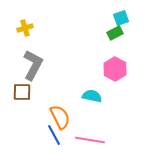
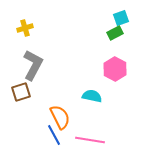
brown square: moved 1 px left; rotated 18 degrees counterclockwise
